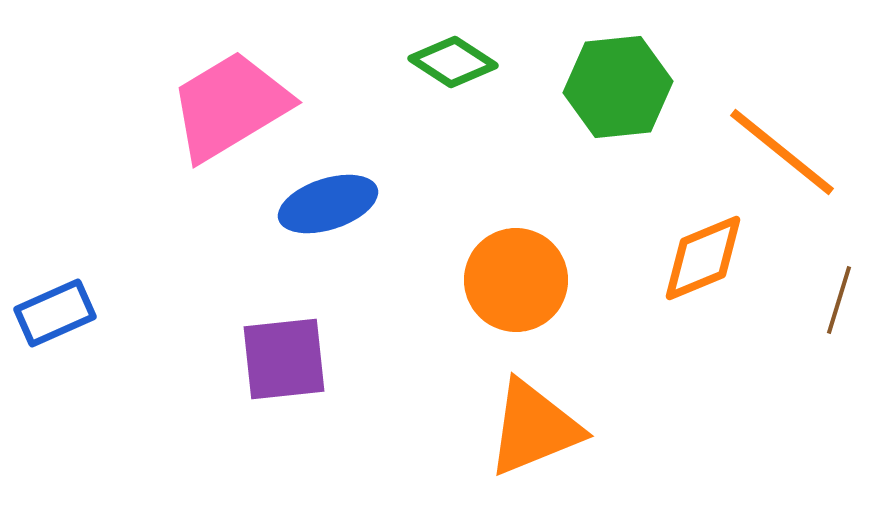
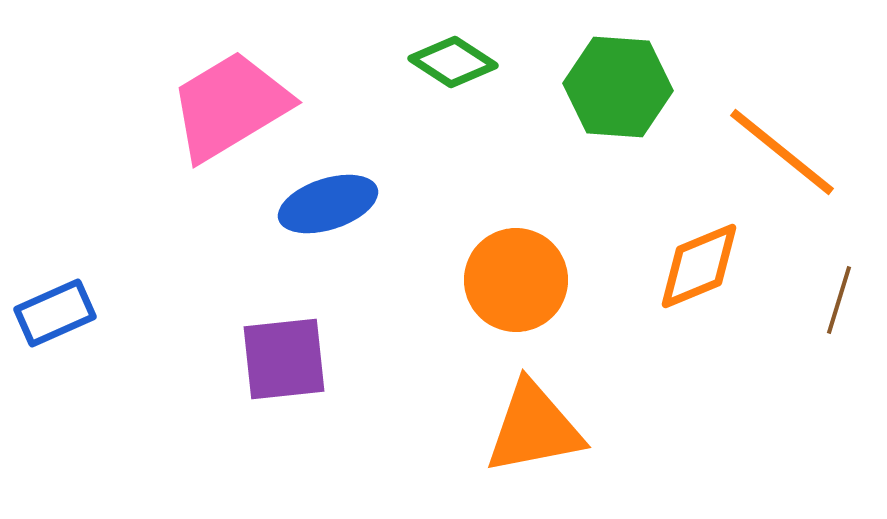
green hexagon: rotated 10 degrees clockwise
orange diamond: moved 4 px left, 8 px down
orange triangle: rotated 11 degrees clockwise
